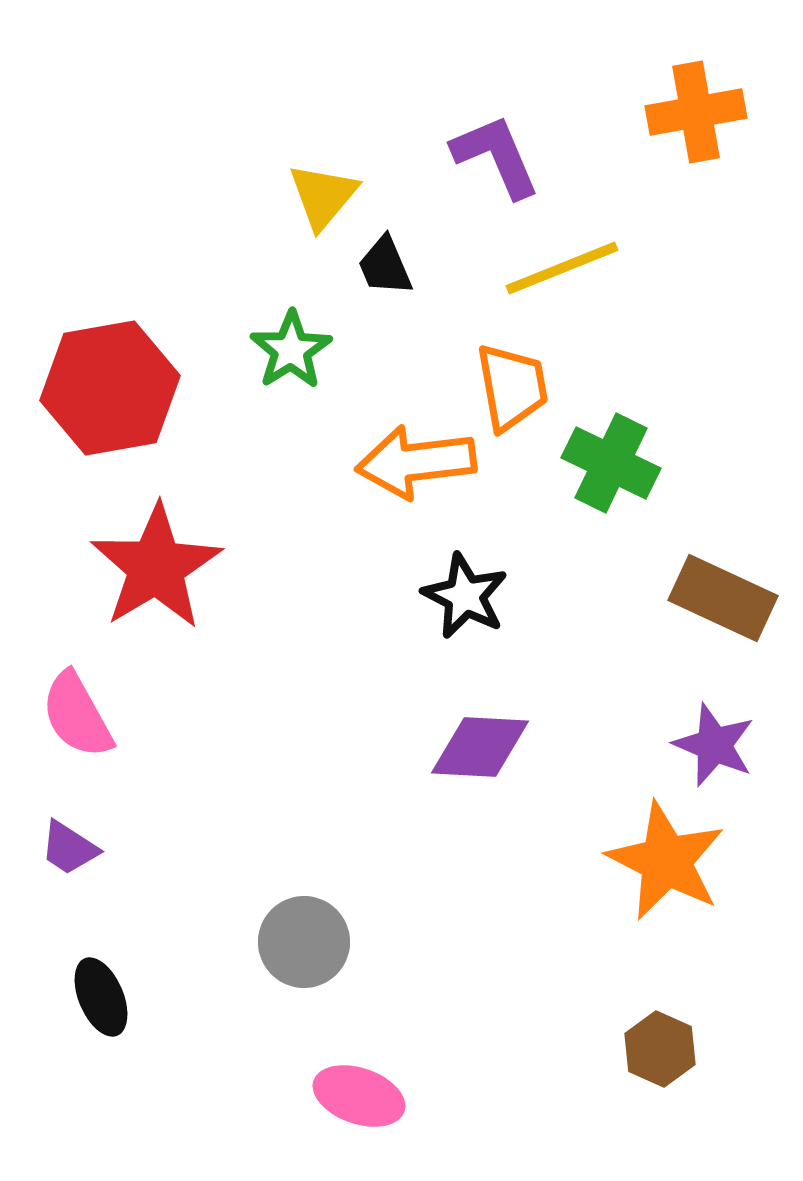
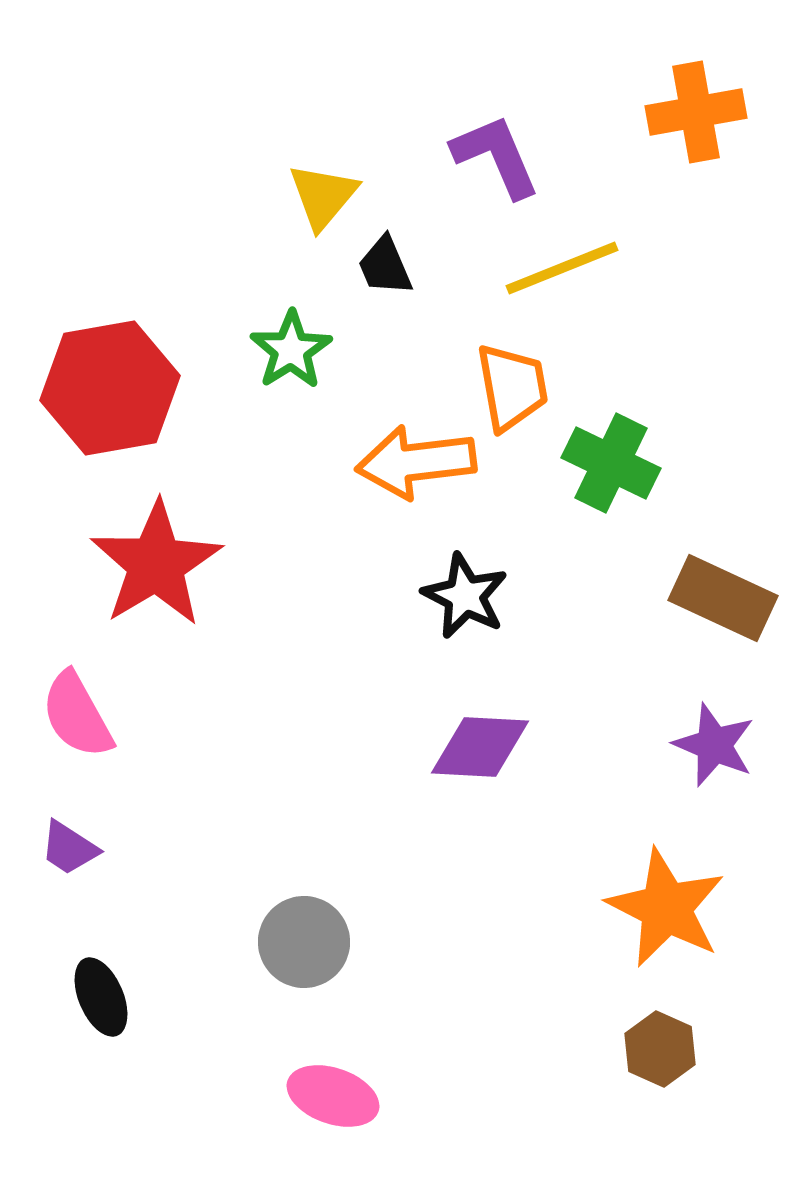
red star: moved 3 px up
orange star: moved 47 px down
pink ellipse: moved 26 px left
